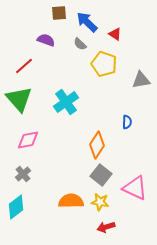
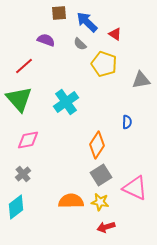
gray square: rotated 20 degrees clockwise
